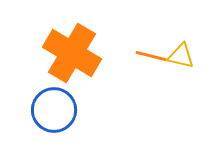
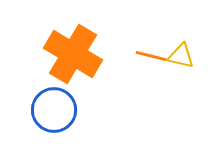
orange cross: moved 1 px right, 1 px down
